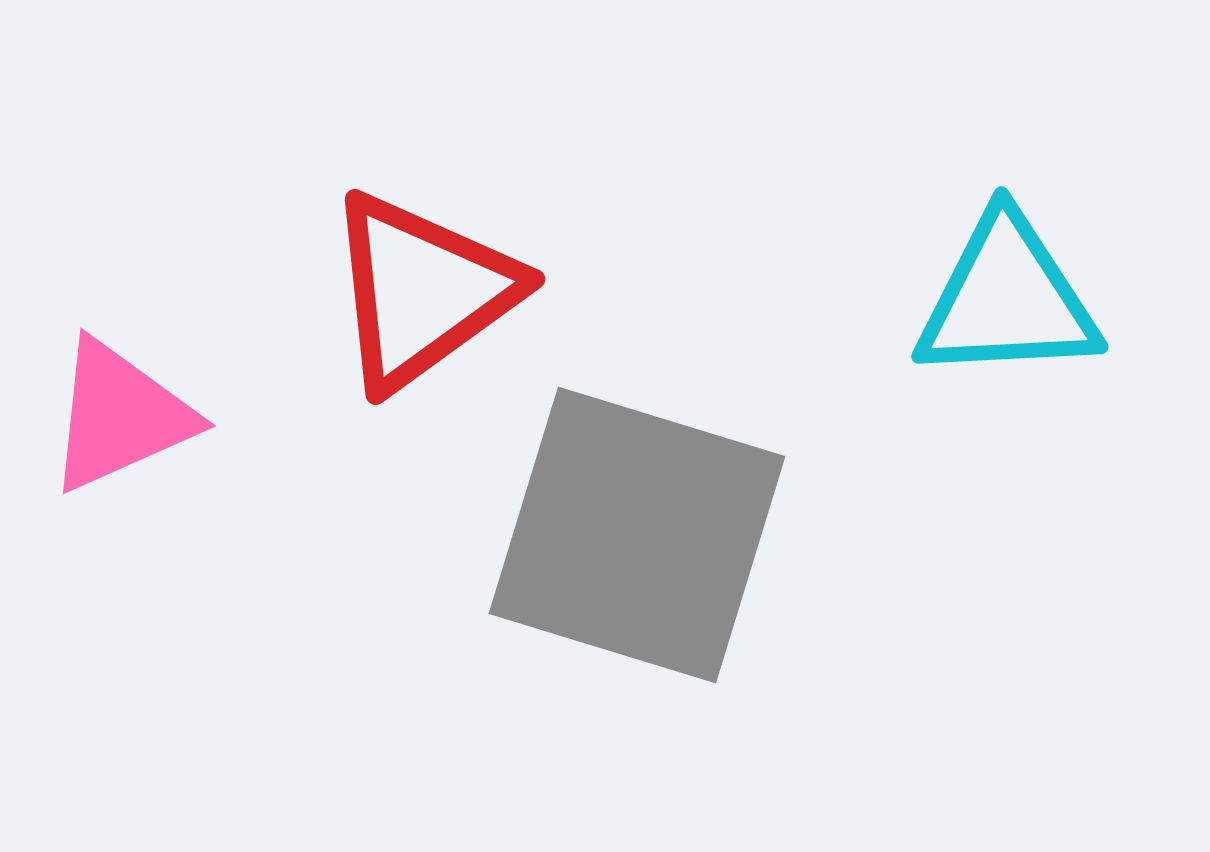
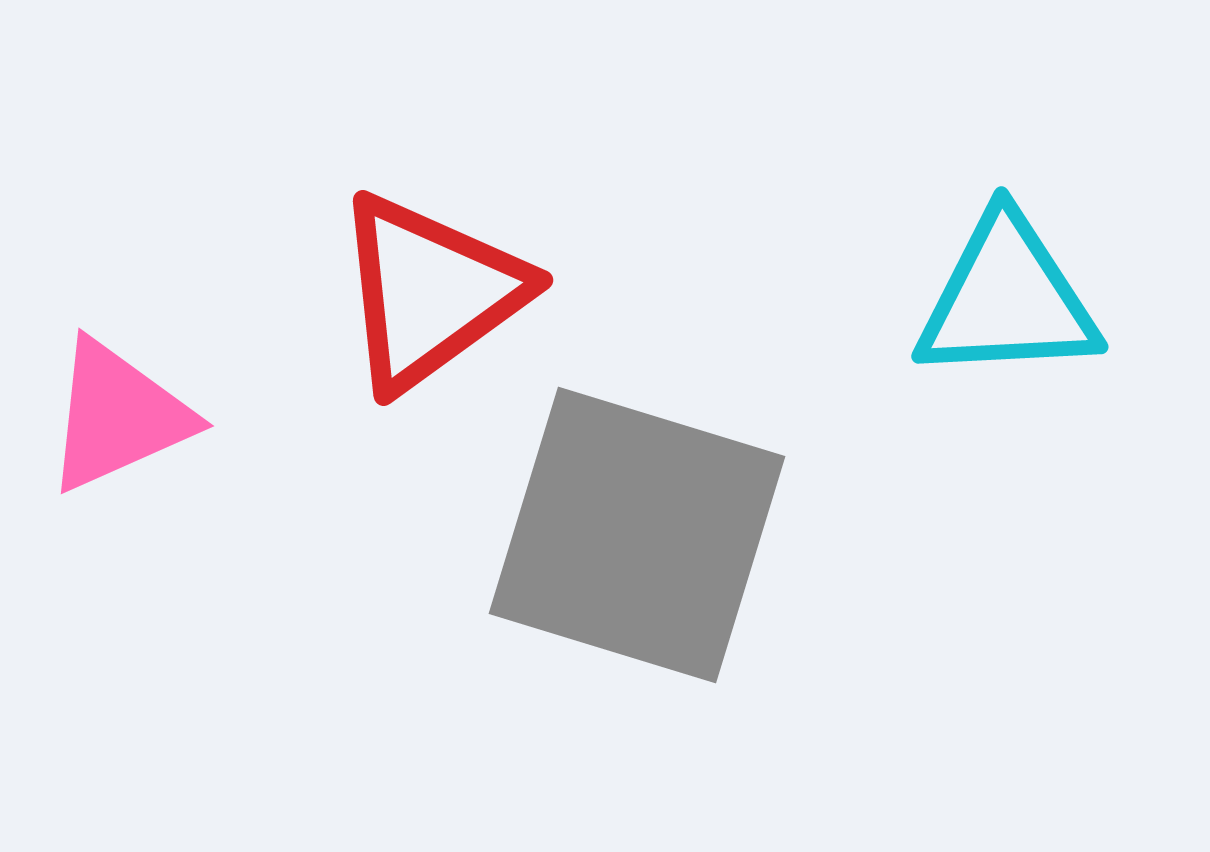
red triangle: moved 8 px right, 1 px down
pink triangle: moved 2 px left
